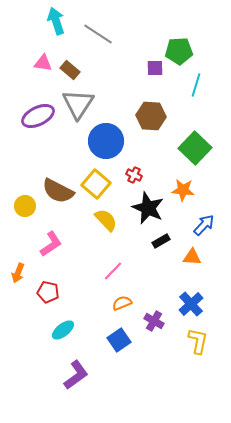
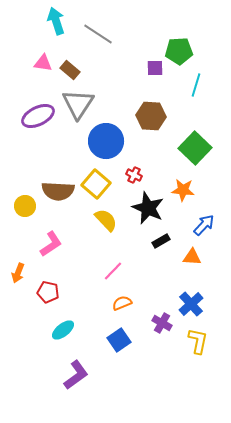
brown semicircle: rotated 24 degrees counterclockwise
purple cross: moved 8 px right, 2 px down
